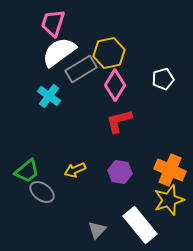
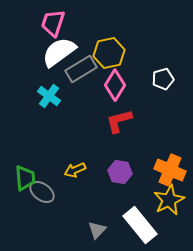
green trapezoid: moved 2 px left, 7 px down; rotated 56 degrees counterclockwise
yellow star: rotated 8 degrees counterclockwise
